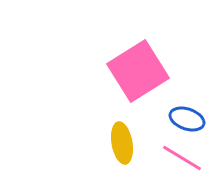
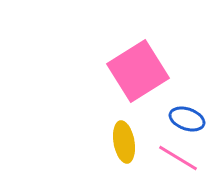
yellow ellipse: moved 2 px right, 1 px up
pink line: moved 4 px left
